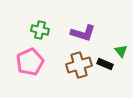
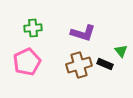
green cross: moved 7 px left, 2 px up; rotated 18 degrees counterclockwise
pink pentagon: moved 3 px left
